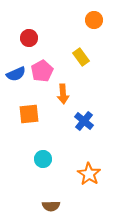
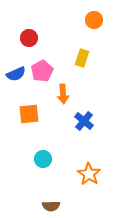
yellow rectangle: moved 1 px right, 1 px down; rotated 54 degrees clockwise
